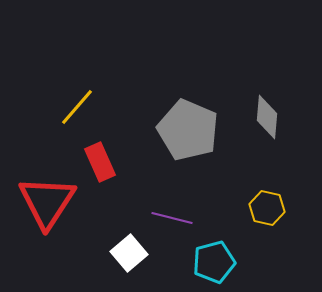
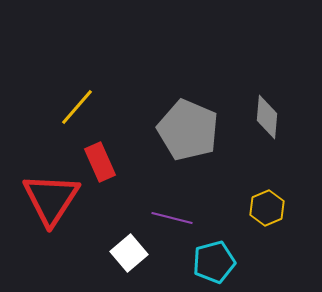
red triangle: moved 4 px right, 3 px up
yellow hexagon: rotated 24 degrees clockwise
